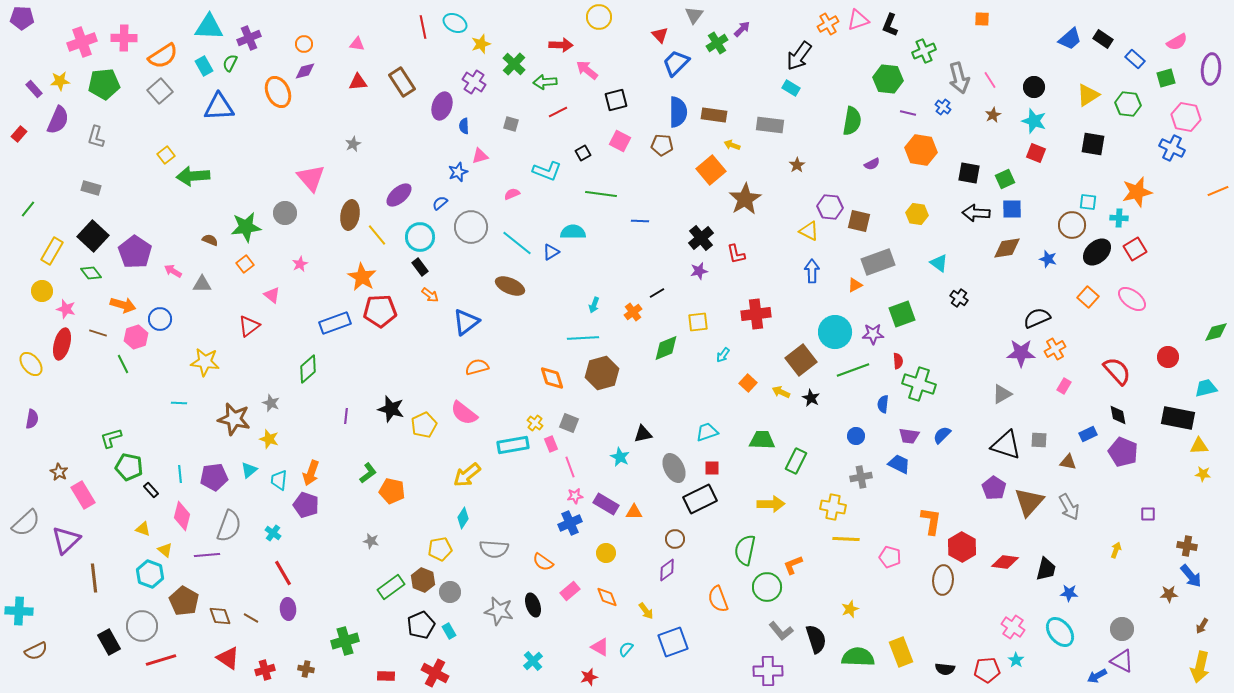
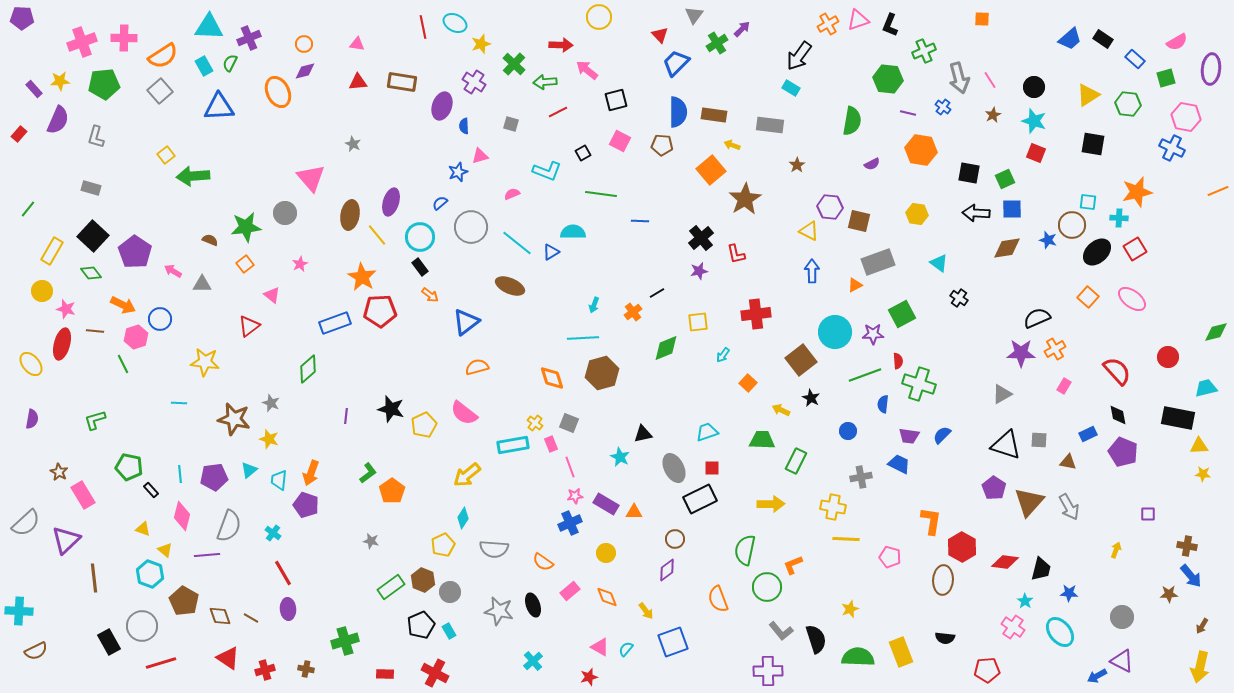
brown rectangle at (402, 82): rotated 48 degrees counterclockwise
gray star at (353, 144): rotated 21 degrees counterclockwise
purple ellipse at (399, 195): moved 8 px left, 7 px down; rotated 32 degrees counterclockwise
blue star at (1048, 259): moved 19 px up
orange arrow at (123, 305): rotated 10 degrees clockwise
green square at (902, 314): rotated 8 degrees counterclockwise
brown line at (98, 333): moved 3 px left, 2 px up; rotated 12 degrees counterclockwise
green line at (853, 370): moved 12 px right, 5 px down
yellow arrow at (781, 392): moved 18 px down
blue circle at (856, 436): moved 8 px left, 5 px up
green L-shape at (111, 438): moved 16 px left, 18 px up
orange pentagon at (392, 491): rotated 25 degrees clockwise
yellow pentagon at (440, 549): moved 3 px right, 4 px up; rotated 15 degrees counterclockwise
black trapezoid at (1046, 569): moved 5 px left
gray circle at (1122, 629): moved 12 px up
red line at (161, 660): moved 3 px down
cyan star at (1016, 660): moved 9 px right, 59 px up
black semicircle at (945, 669): moved 31 px up
red rectangle at (386, 676): moved 1 px left, 2 px up
